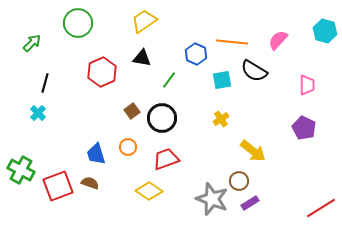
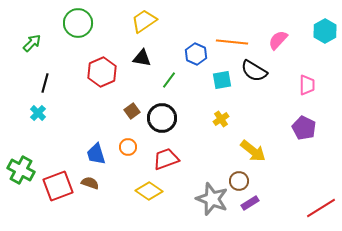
cyan hexagon: rotated 15 degrees clockwise
